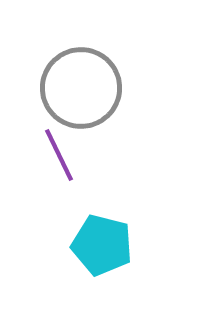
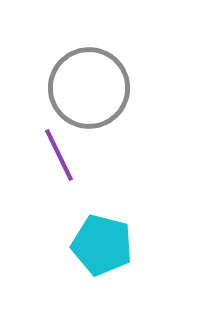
gray circle: moved 8 px right
